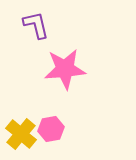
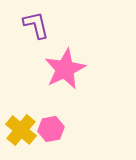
pink star: rotated 21 degrees counterclockwise
yellow cross: moved 4 px up
